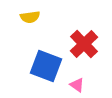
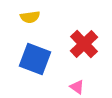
blue square: moved 11 px left, 7 px up
pink triangle: moved 2 px down
